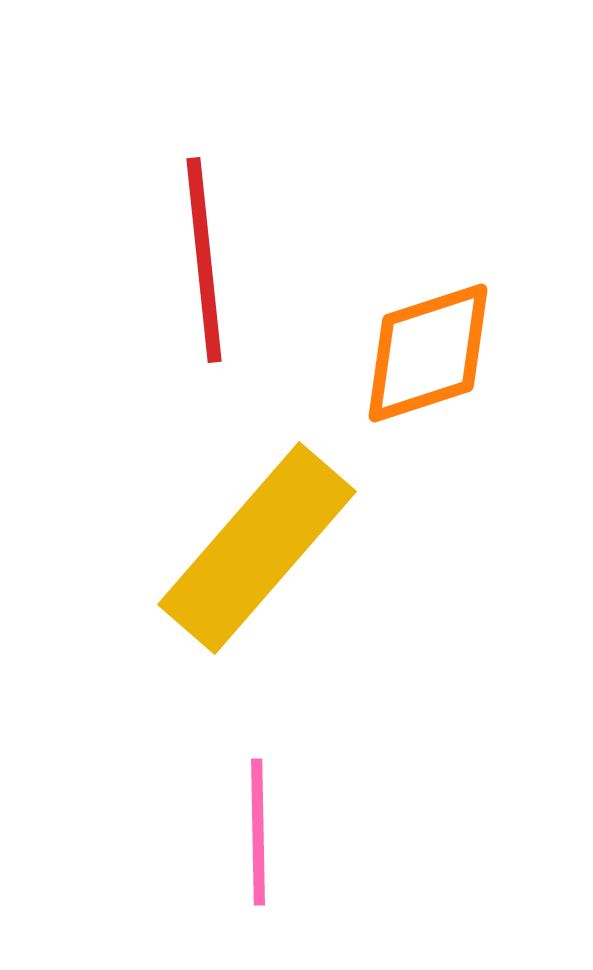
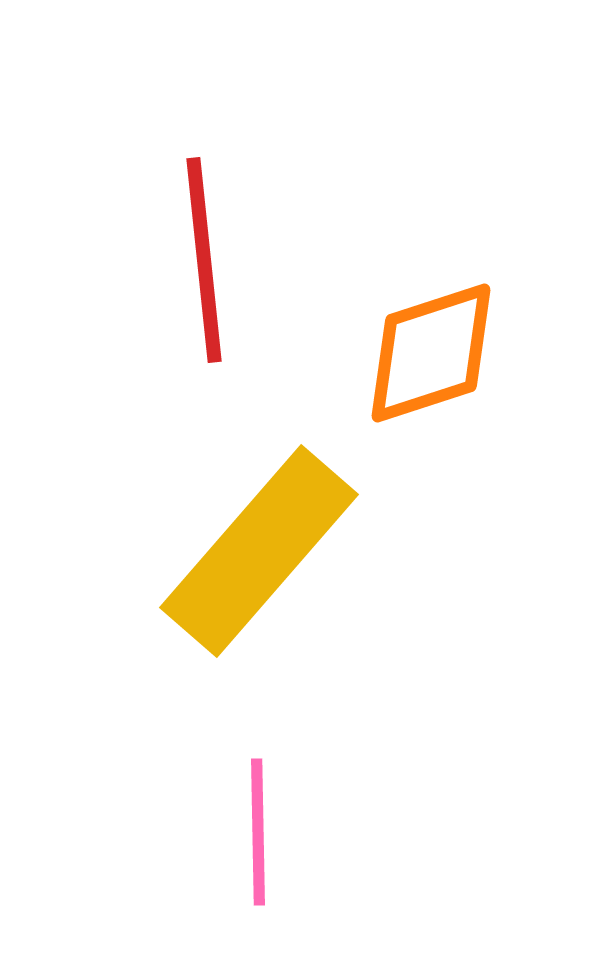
orange diamond: moved 3 px right
yellow rectangle: moved 2 px right, 3 px down
